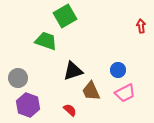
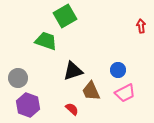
red semicircle: moved 2 px right, 1 px up
